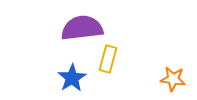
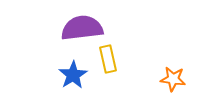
yellow rectangle: rotated 28 degrees counterclockwise
blue star: moved 1 px right, 3 px up
